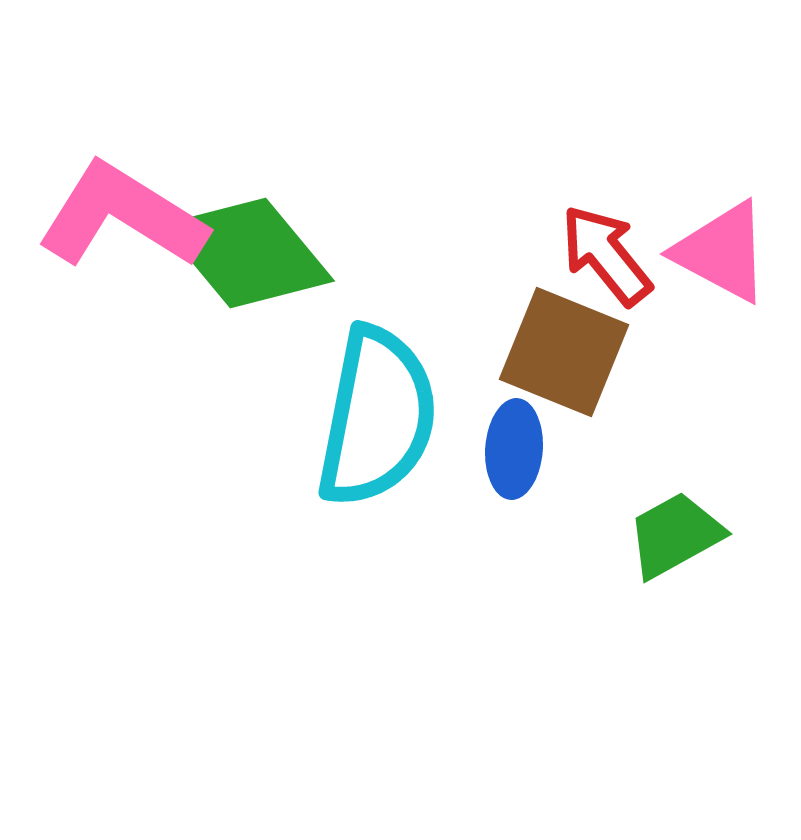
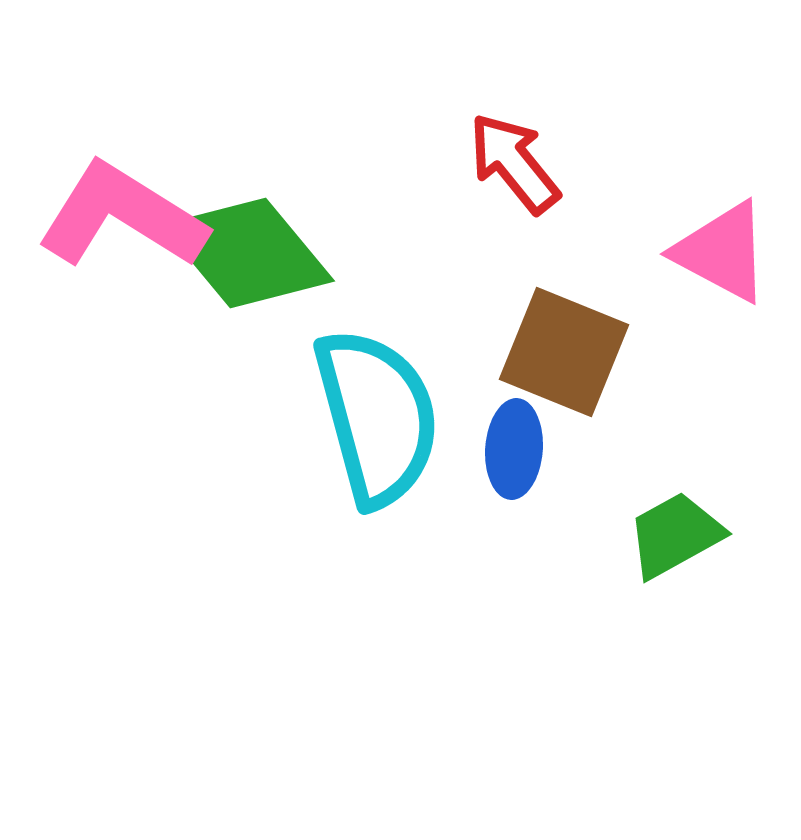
red arrow: moved 92 px left, 92 px up
cyan semicircle: rotated 26 degrees counterclockwise
